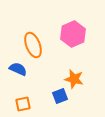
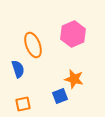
blue semicircle: rotated 48 degrees clockwise
